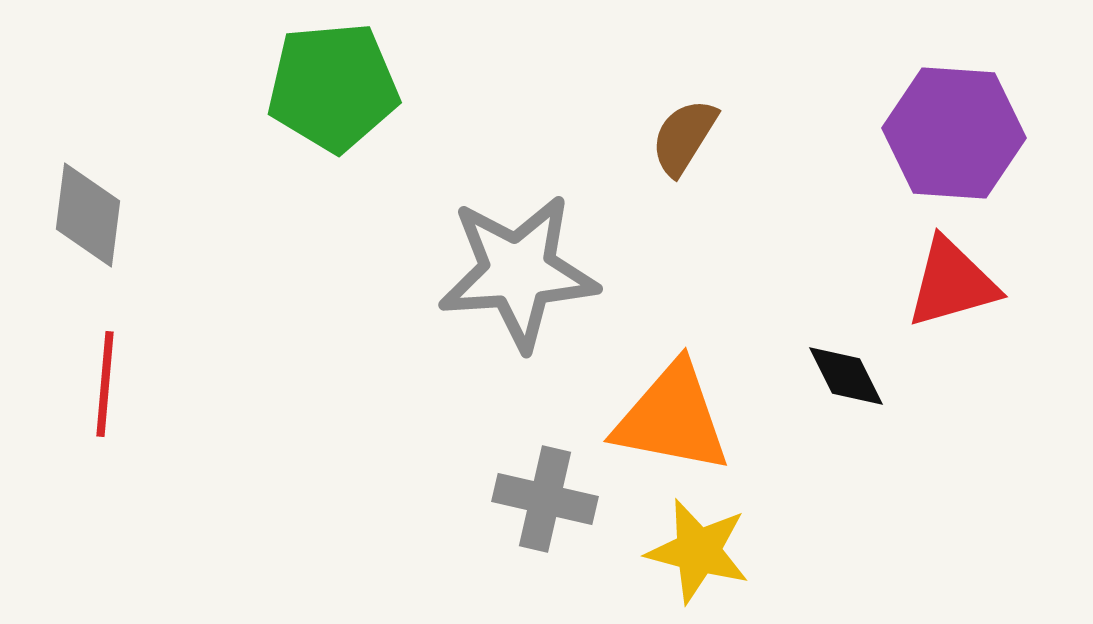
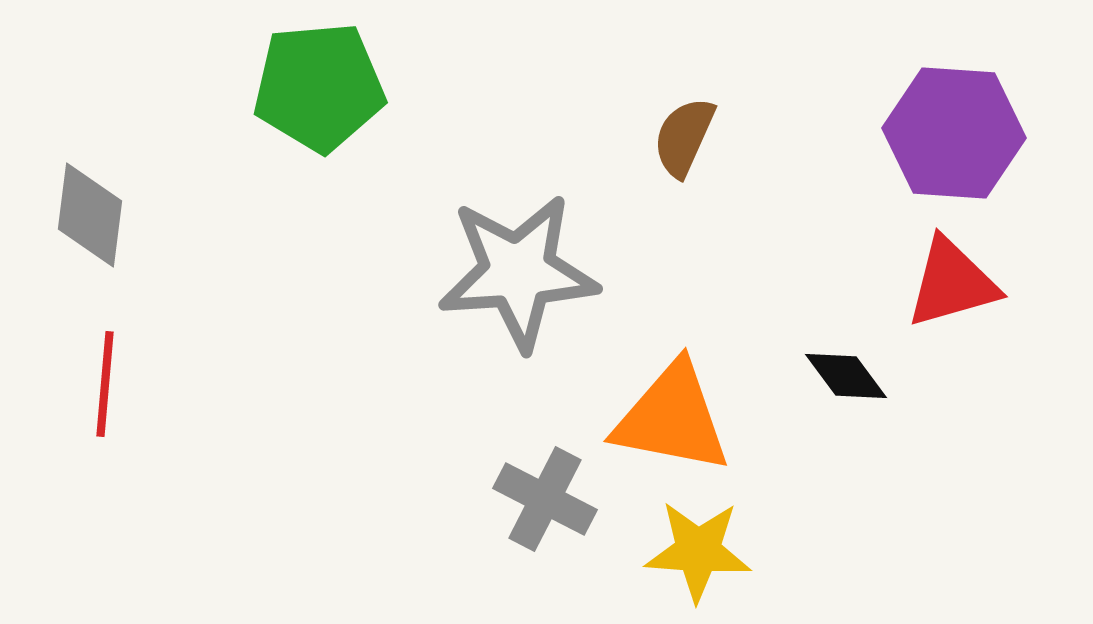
green pentagon: moved 14 px left
brown semicircle: rotated 8 degrees counterclockwise
gray diamond: moved 2 px right
black diamond: rotated 10 degrees counterclockwise
gray cross: rotated 14 degrees clockwise
yellow star: rotated 11 degrees counterclockwise
